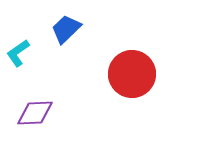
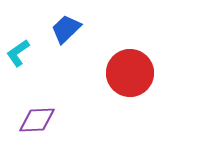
red circle: moved 2 px left, 1 px up
purple diamond: moved 2 px right, 7 px down
